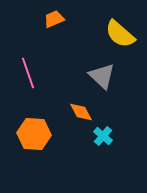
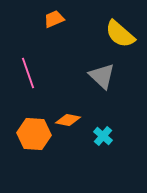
orange diamond: moved 13 px left, 8 px down; rotated 50 degrees counterclockwise
